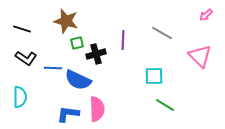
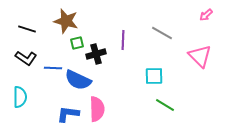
black line: moved 5 px right
